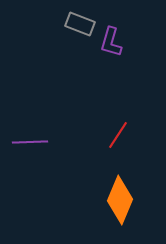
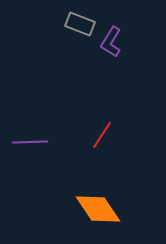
purple L-shape: rotated 16 degrees clockwise
red line: moved 16 px left
orange diamond: moved 22 px left, 9 px down; rotated 57 degrees counterclockwise
